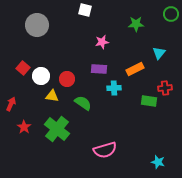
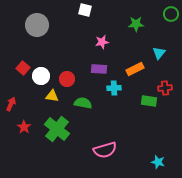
green semicircle: rotated 24 degrees counterclockwise
